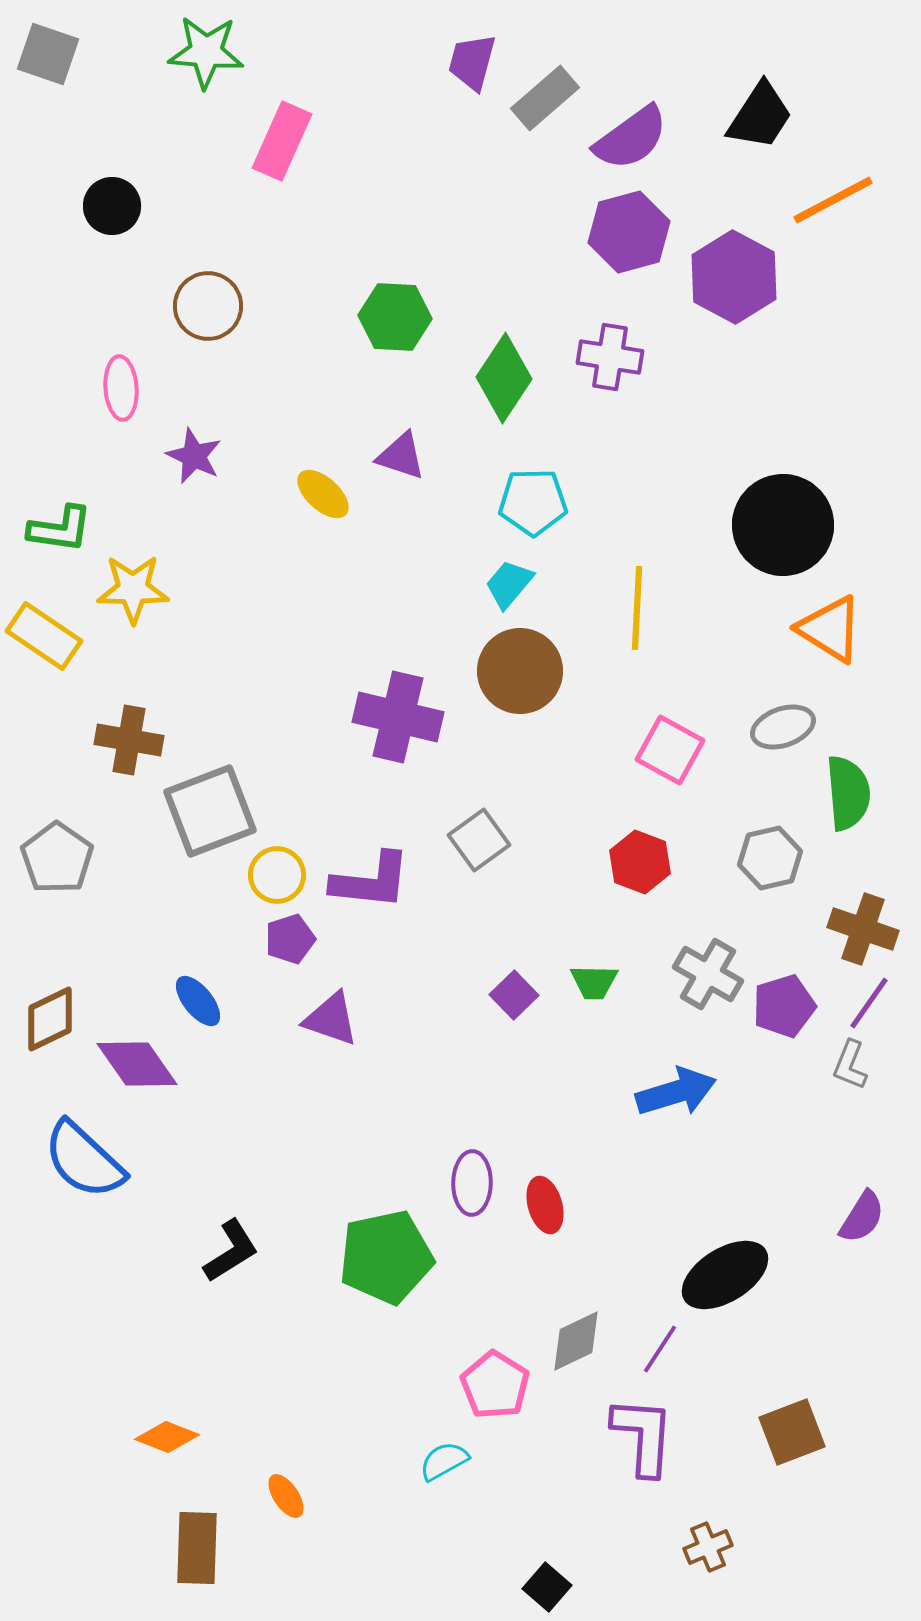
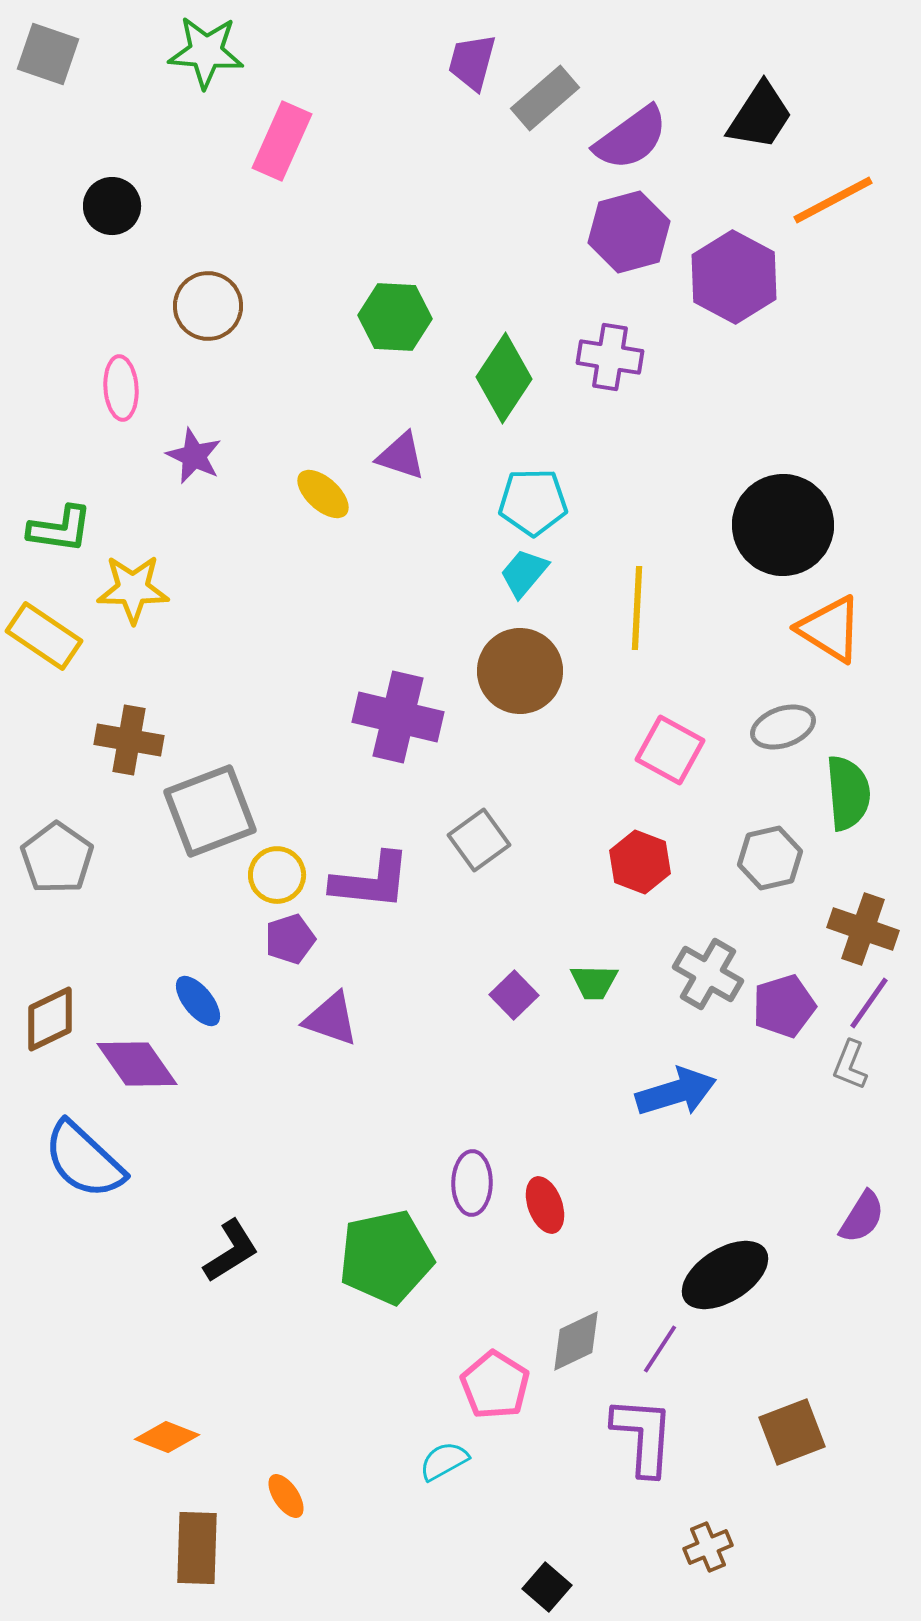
cyan trapezoid at (509, 584): moved 15 px right, 11 px up
red ellipse at (545, 1205): rotated 4 degrees counterclockwise
